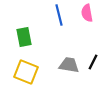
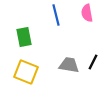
blue line: moved 3 px left
